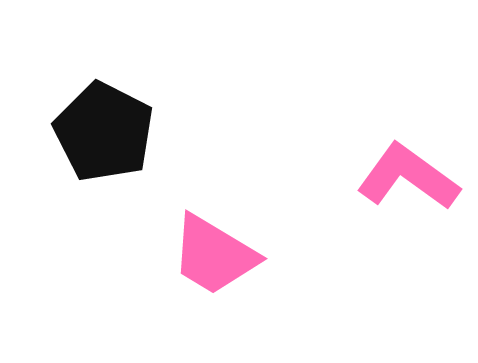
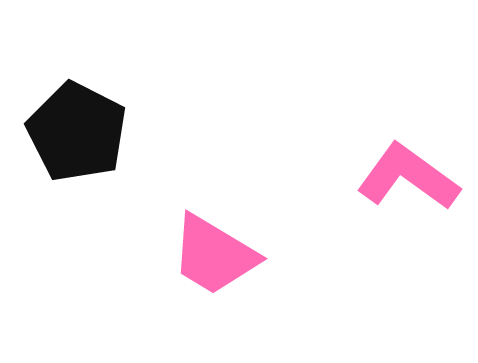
black pentagon: moved 27 px left
